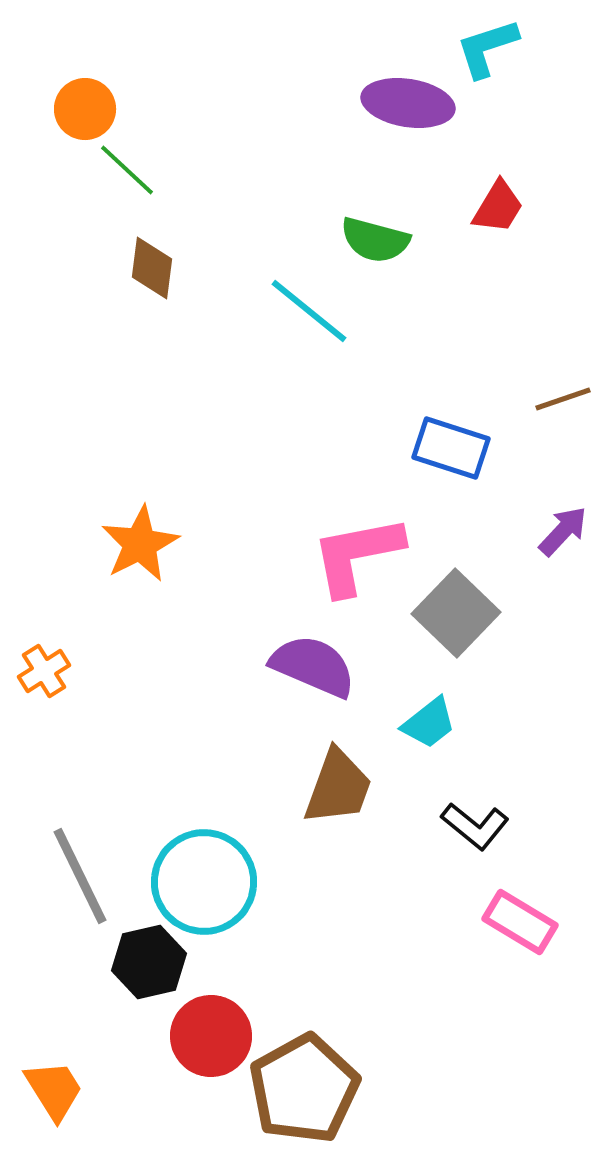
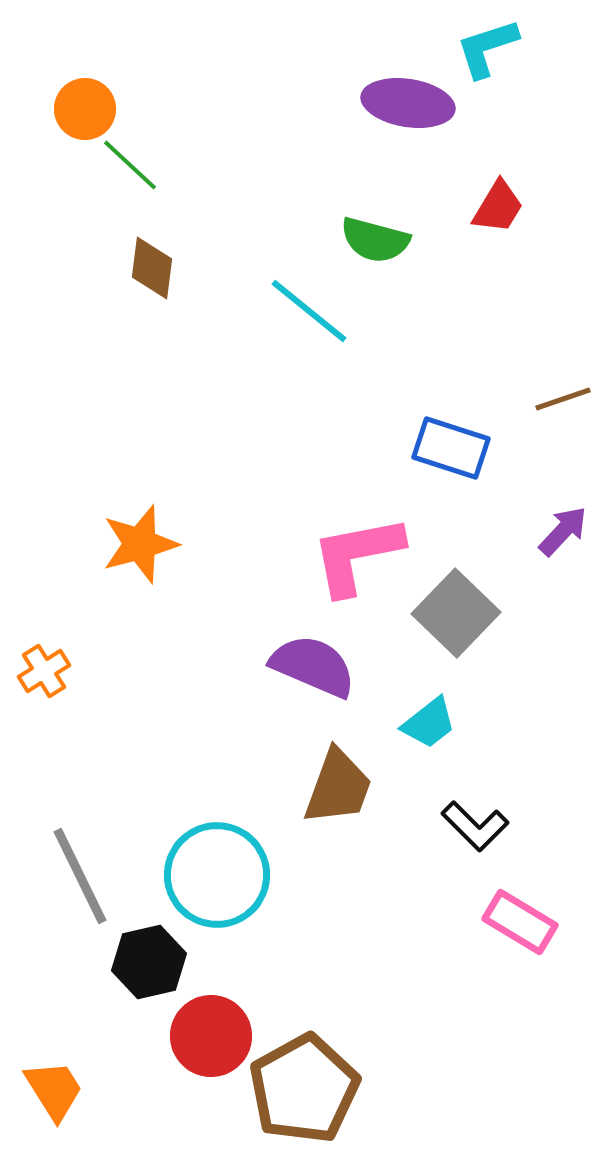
green line: moved 3 px right, 5 px up
orange star: rotated 12 degrees clockwise
black L-shape: rotated 6 degrees clockwise
cyan circle: moved 13 px right, 7 px up
